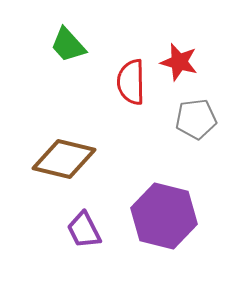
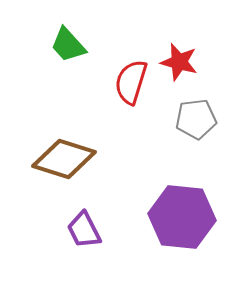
red semicircle: rotated 18 degrees clockwise
brown diamond: rotated 4 degrees clockwise
purple hexagon: moved 18 px right, 1 px down; rotated 8 degrees counterclockwise
